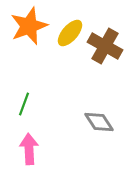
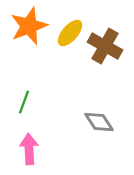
green line: moved 2 px up
